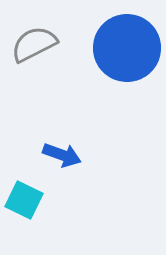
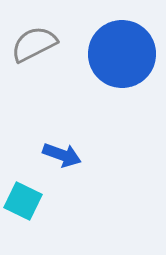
blue circle: moved 5 px left, 6 px down
cyan square: moved 1 px left, 1 px down
